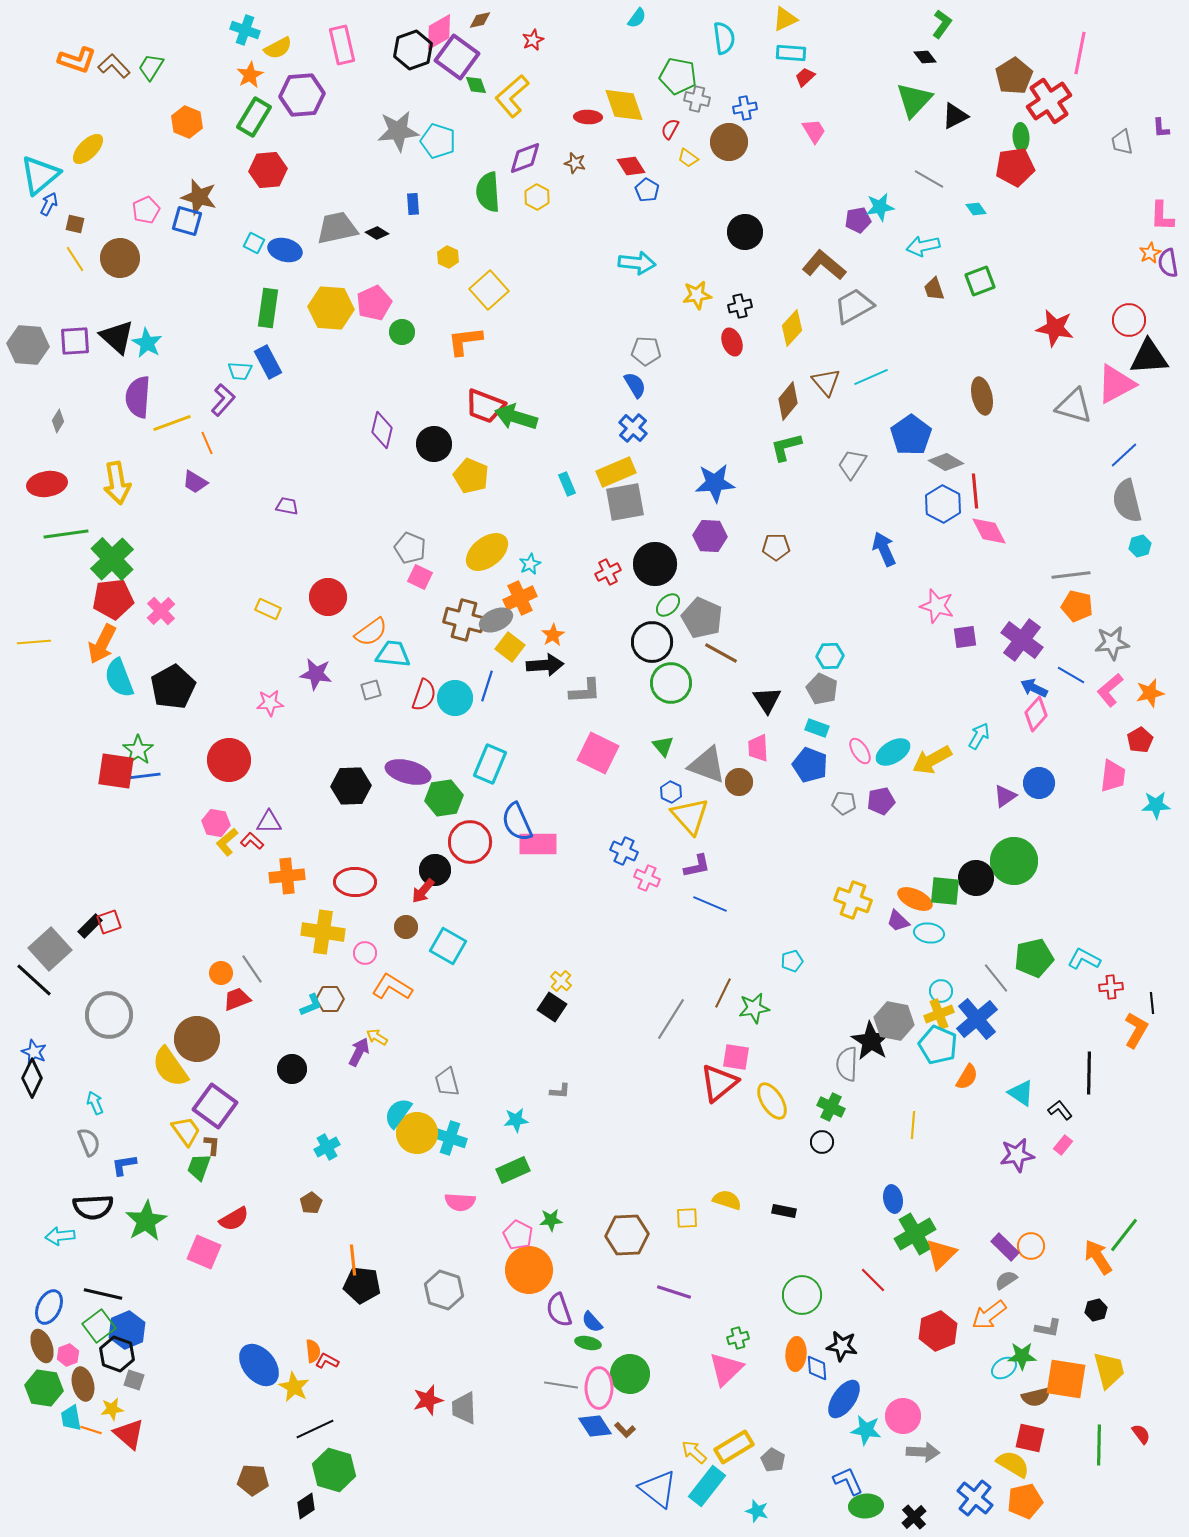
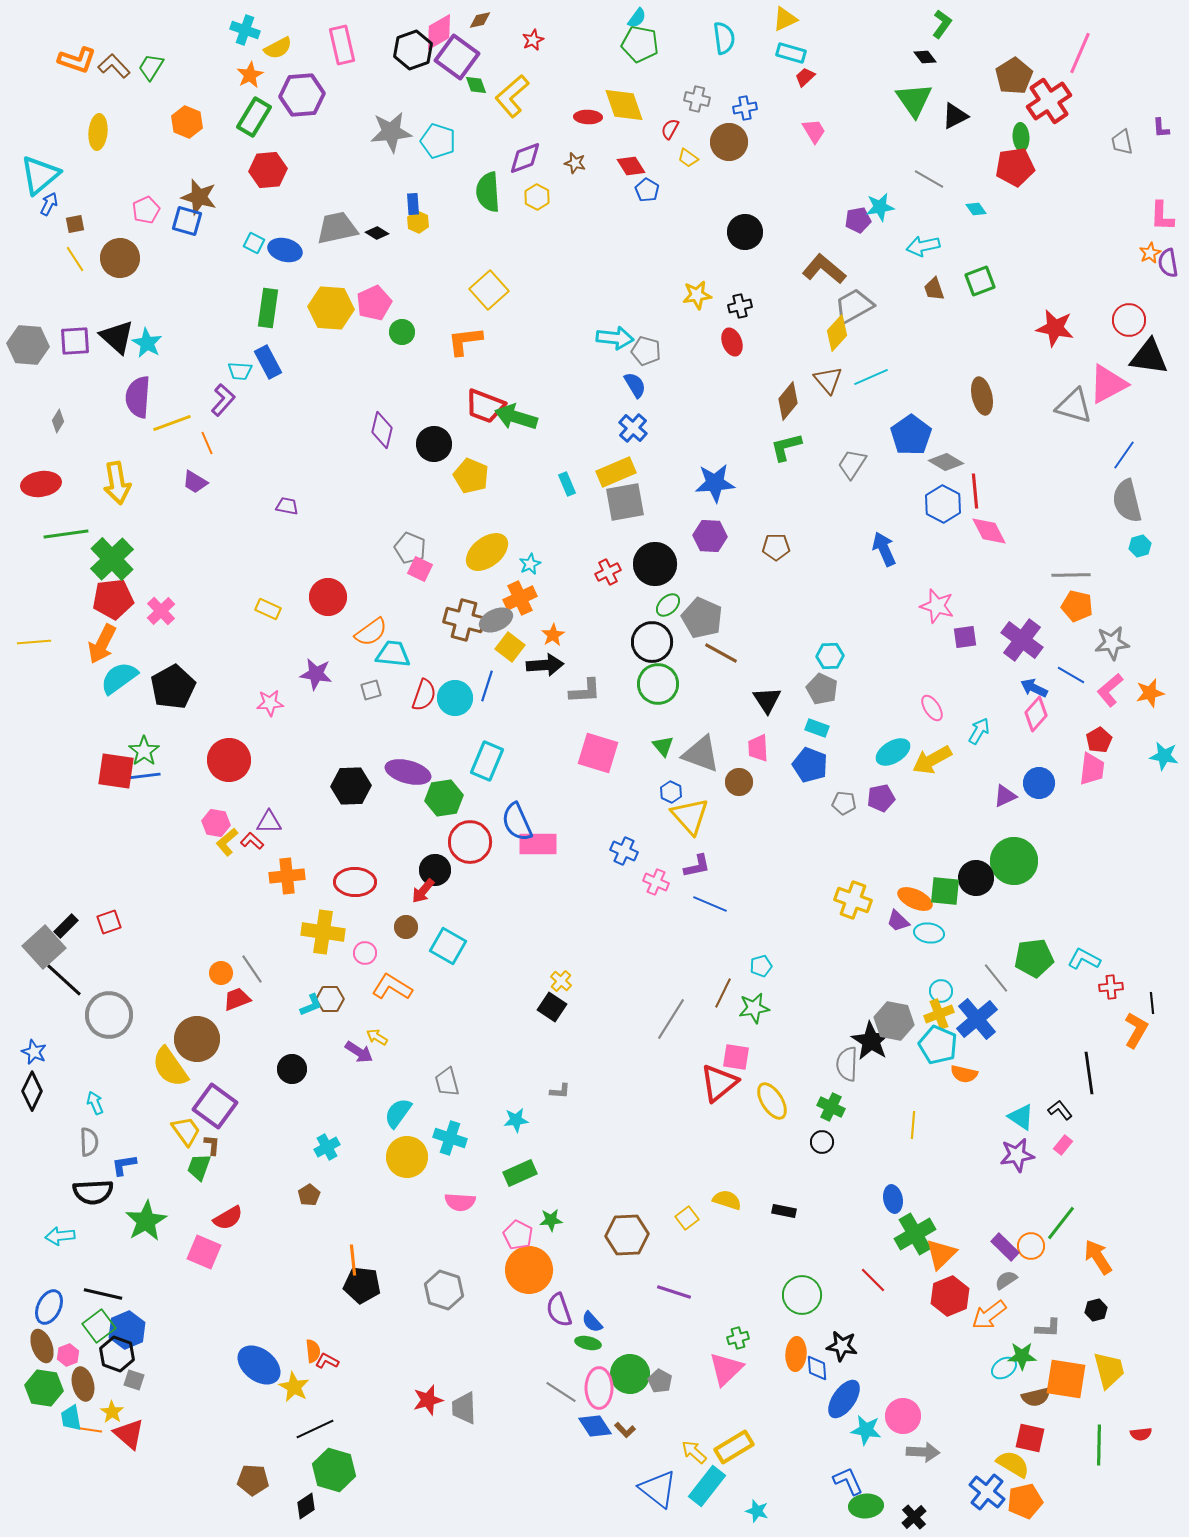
cyan rectangle at (791, 53): rotated 12 degrees clockwise
pink line at (1080, 53): rotated 12 degrees clockwise
green pentagon at (678, 76): moved 38 px left, 32 px up
green triangle at (914, 100): rotated 18 degrees counterclockwise
gray star at (398, 131): moved 7 px left, 1 px down
yellow ellipse at (88, 149): moved 10 px right, 17 px up; rotated 40 degrees counterclockwise
brown square at (75, 224): rotated 24 degrees counterclockwise
yellow hexagon at (448, 257): moved 30 px left, 35 px up
cyan arrow at (637, 263): moved 22 px left, 75 px down
brown L-shape at (824, 265): moved 4 px down
yellow diamond at (792, 328): moved 45 px right, 5 px down
gray pentagon at (646, 351): rotated 12 degrees clockwise
black triangle at (1149, 357): rotated 12 degrees clockwise
brown triangle at (826, 382): moved 2 px right, 2 px up
pink triangle at (1116, 384): moved 8 px left
blue line at (1124, 455): rotated 12 degrees counterclockwise
red ellipse at (47, 484): moved 6 px left
gray line at (1071, 575): rotated 6 degrees clockwise
pink square at (420, 577): moved 8 px up
cyan semicircle at (119, 678): rotated 75 degrees clockwise
green circle at (671, 683): moved 13 px left, 1 px down
cyan arrow at (979, 736): moved 5 px up
red pentagon at (1140, 740): moved 41 px left
green star at (138, 750): moved 6 px right, 1 px down
pink ellipse at (860, 751): moved 72 px right, 43 px up
pink square at (598, 753): rotated 9 degrees counterclockwise
cyan rectangle at (490, 764): moved 3 px left, 3 px up
gray triangle at (707, 765): moved 6 px left, 11 px up
pink trapezoid at (1113, 776): moved 21 px left, 7 px up
purple triangle at (1005, 796): rotated 10 degrees clockwise
purple pentagon at (881, 801): moved 3 px up
cyan star at (1156, 805): moved 8 px right, 49 px up; rotated 12 degrees clockwise
pink cross at (647, 878): moved 9 px right, 4 px down
black rectangle at (90, 926): moved 24 px left
gray square at (50, 949): moved 6 px left, 2 px up
green pentagon at (1034, 958): rotated 6 degrees clockwise
cyan pentagon at (792, 961): moved 31 px left, 5 px down
black line at (34, 980): moved 30 px right
purple arrow at (359, 1052): rotated 96 degrees clockwise
black line at (1089, 1073): rotated 9 degrees counterclockwise
orange semicircle at (967, 1077): moved 3 px left, 3 px up; rotated 72 degrees clockwise
black diamond at (32, 1078): moved 13 px down
cyan triangle at (1021, 1093): moved 24 px down
yellow circle at (417, 1133): moved 10 px left, 24 px down
gray semicircle at (89, 1142): rotated 20 degrees clockwise
green rectangle at (513, 1170): moved 7 px right, 3 px down
brown pentagon at (311, 1203): moved 2 px left, 8 px up
black semicircle at (93, 1207): moved 15 px up
yellow square at (687, 1218): rotated 35 degrees counterclockwise
red semicircle at (234, 1219): moved 6 px left, 1 px up
green line at (1124, 1235): moved 63 px left, 12 px up
gray L-shape at (1048, 1328): rotated 8 degrees counterclockwise
red hexagon at (938, 1331): moved 12 px right, 35 px up
blue ellipse at (259, 1365): rotated 12 degrees counterclockwise
gray line at (561, 1385): moved 7 px down; rotated 24 degrees clockwise
yellow star at (112, 1409): moved 3 px down; rotated 30 degrees counterclockwise
orange line at (91, 1430): rotated 10 degrees counterclockwise
red semicircle at (1141, 1434): rotated 120 degrees clockwise
gray pentagon at (773, 1460): moved 113 px left, 79 px up
blue cross at (975, 1498): moved 12 px right, 6 px up
